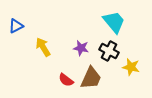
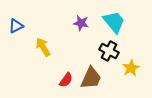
purple star: moved 25 px up
yellow star: moved 1 px down; rotated 30 degrees clockwise
red semicircle: rotated 91 degrees counterclockwise
